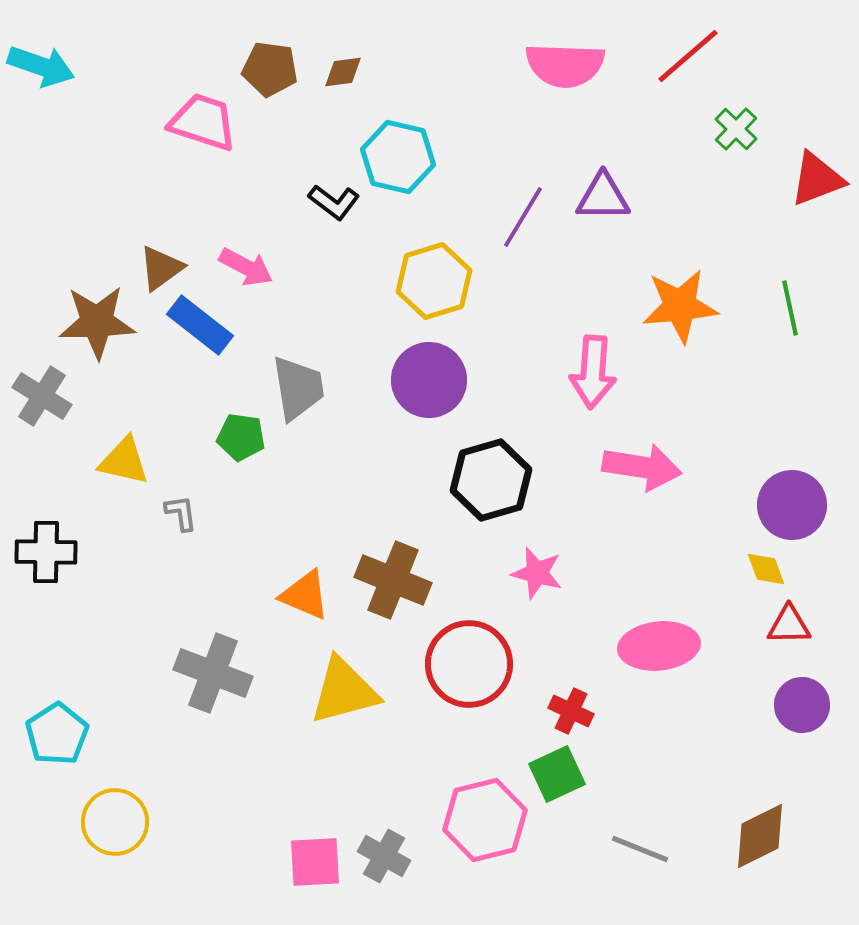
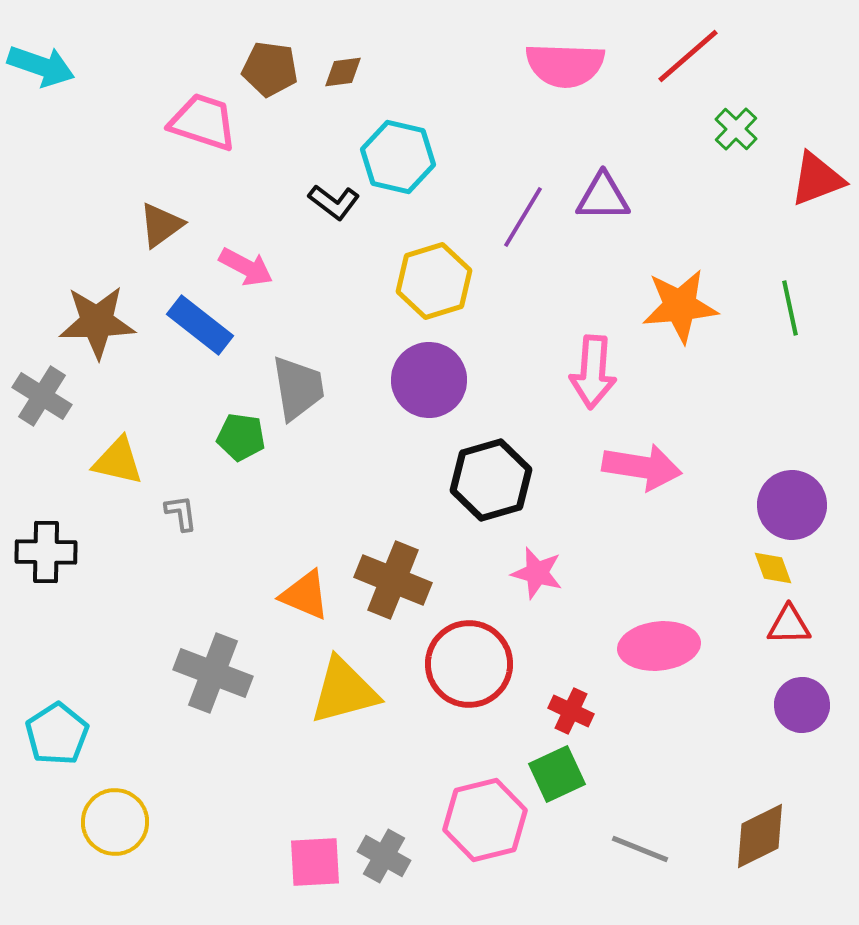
brown triangle at (161, 268): moved 43 px up
yellow triangle at (124, 461): moved 6 px left
yellow diamond at (766, 569): moved 7 px right, 1 px up
